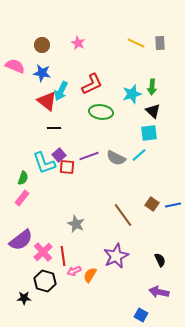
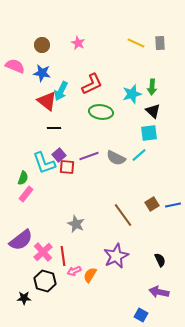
pink rectangle: moved 4 px right, 4 px up
brown square: rotated 24 degrees clockwise
